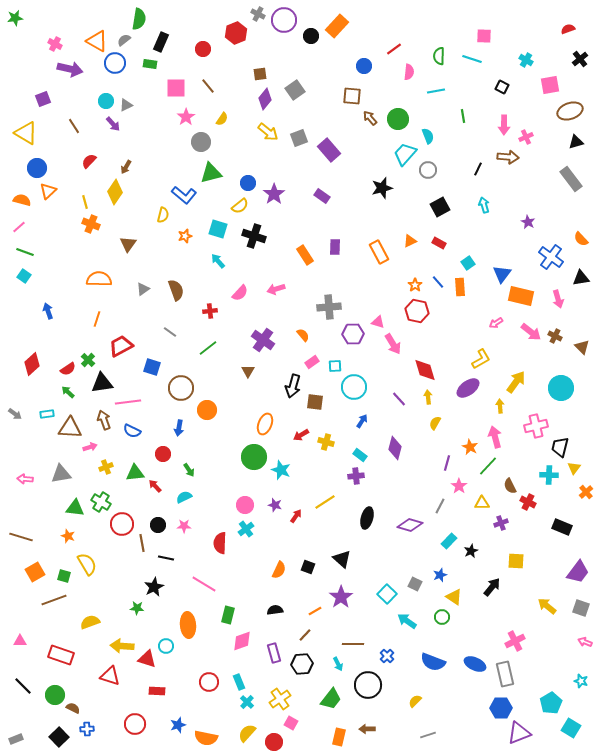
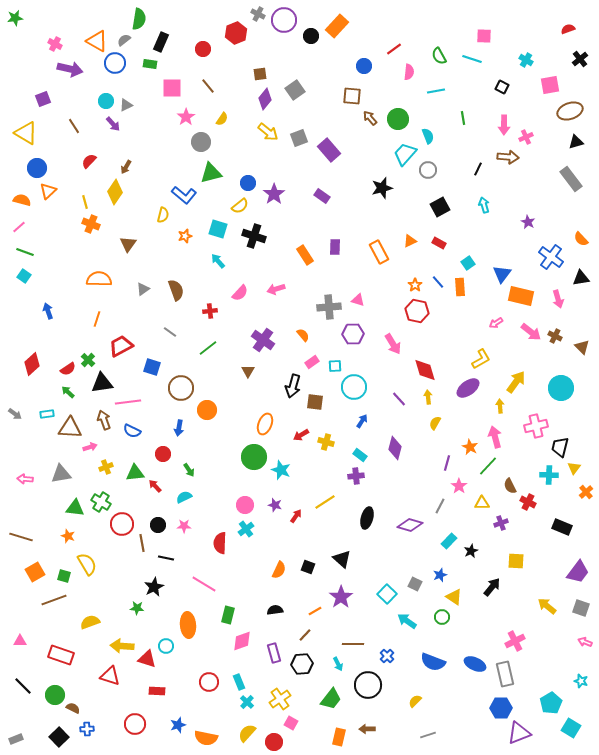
green semicircle at (439, 56): rotated 30 degrees counterclockwise
pink square at (176, 88): moved 4 px left
green line at (463, 116): moved 2 px down
pink triangle at (378, 322): moved 20 px left, 22 px up
